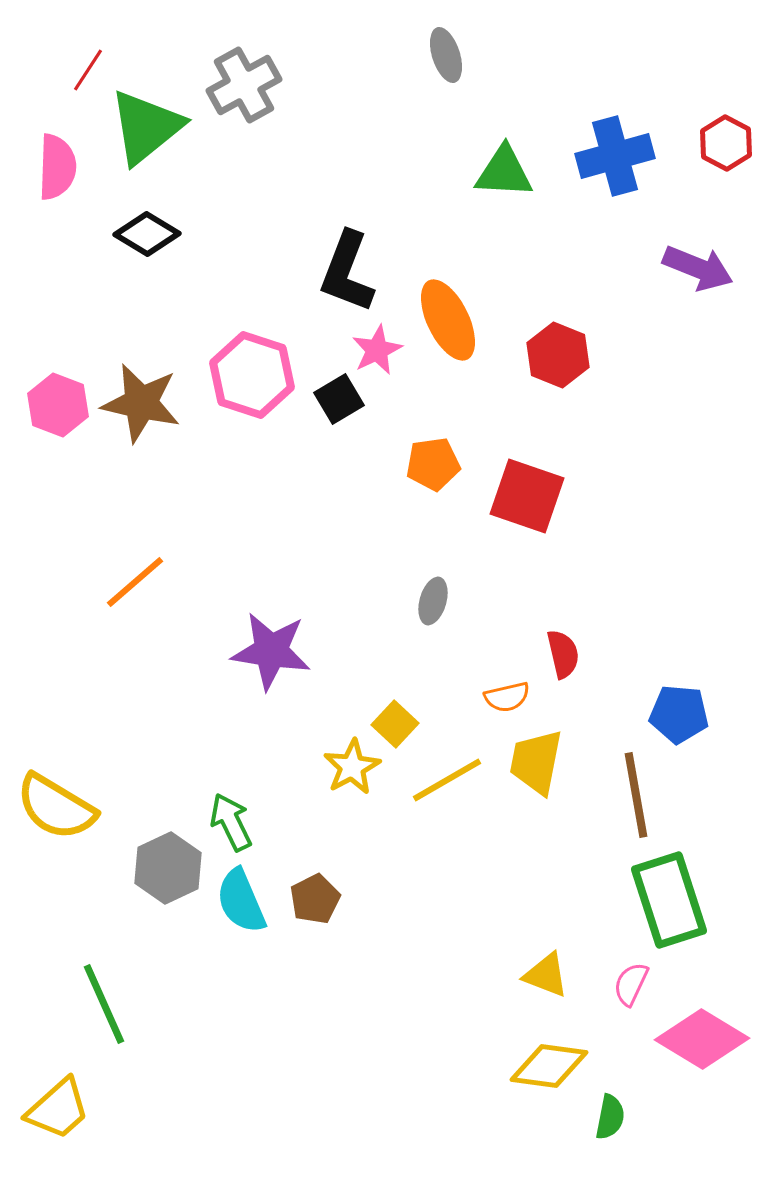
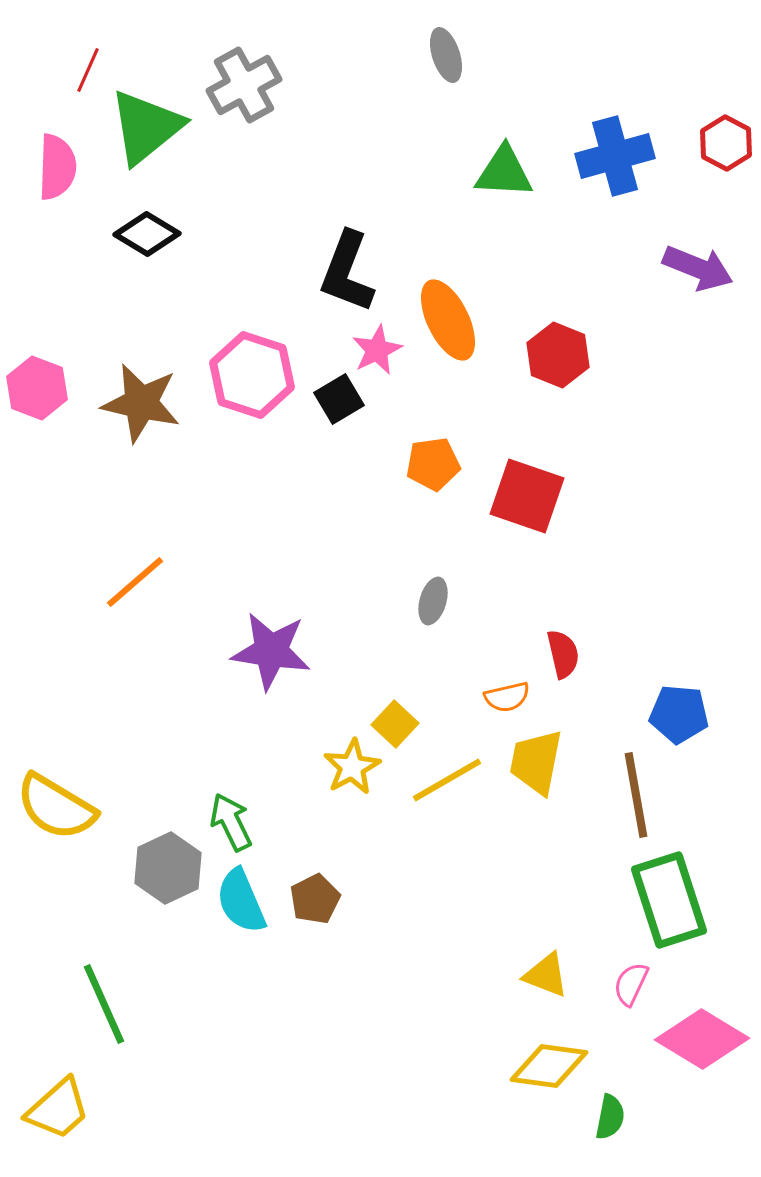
red line at (88, 70): rotated 9 degrees counterclockwise
pink hexagon at (58, 405): moved 21 px left, 17 px up
